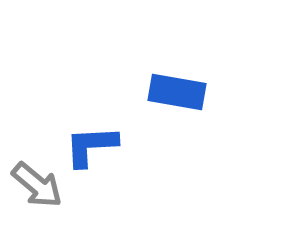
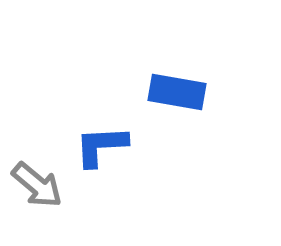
blue L-shape: moved 10 px right
